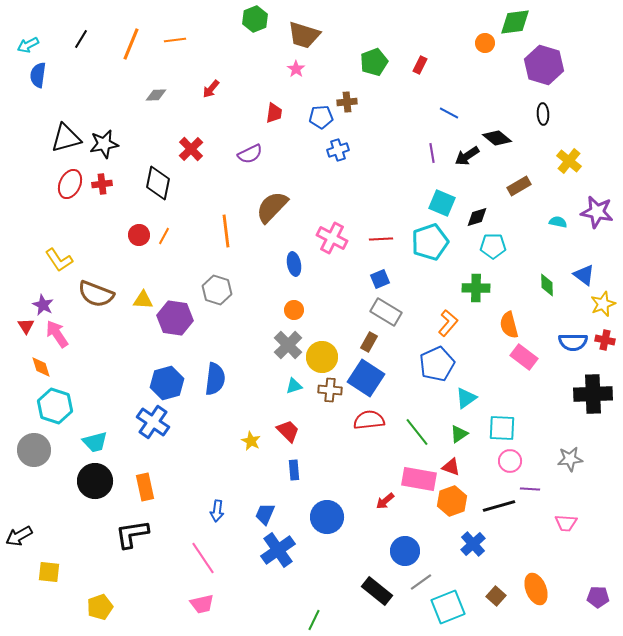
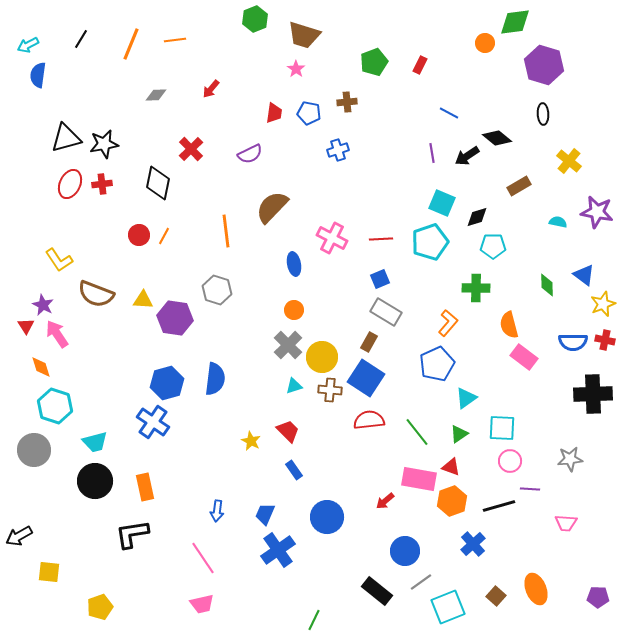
blue pentagon at (321, 117): moved 12 px left, 4 px up; rotated 15 degrees clockwise
blue rectangle at (294, 470): rotated 30 degrees counterclockwise
